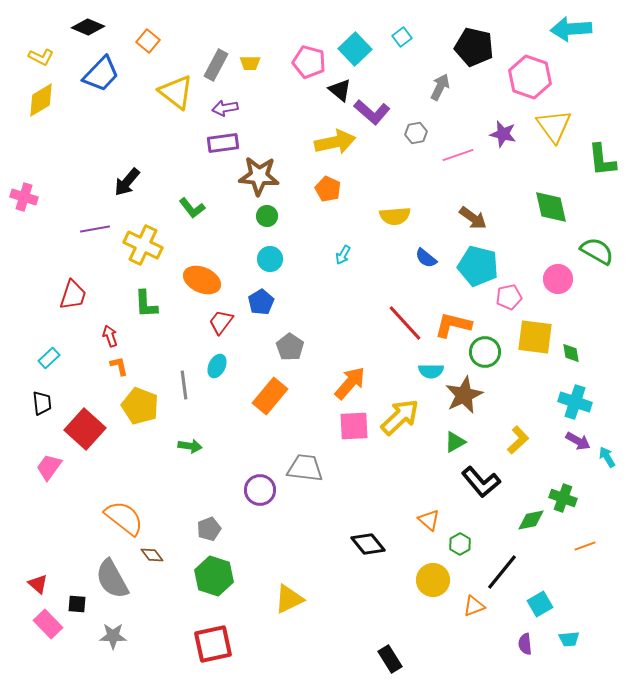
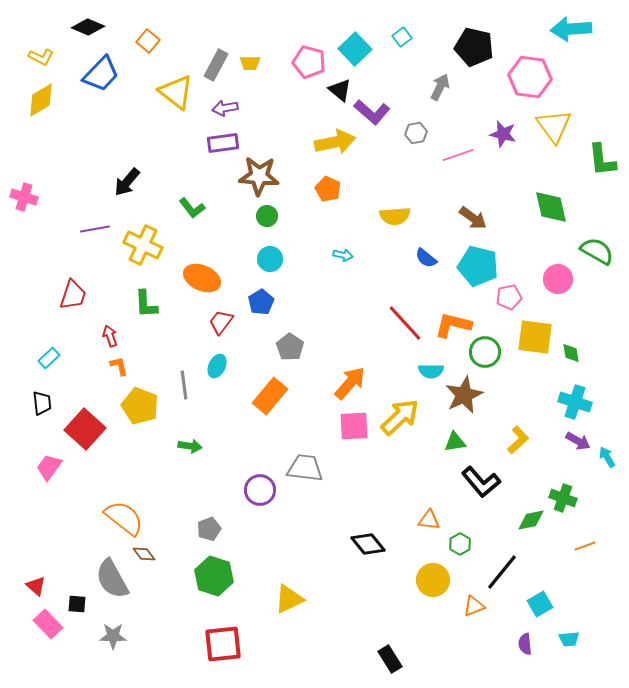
pink hexagon at (530, 77): rotated 12 degrees counterclockwise
cyan arrow at (343, 255): rotated 108 degrees counterclockwise
orange ellipse at (202, 280): moved 2 px up
green triangle at (455, 442): rotated 20 degrees clockwise
orange triangle at (429, 520): rotated 35 degrees counterclockwise
brown diamond at (152, 555): moved 8 px left, 1 px up
red triangle at (38, 584): moved 2 px left, 2 px down
red square at (213, 644): moved 10 px right; rotated 6 degrees clockwise
